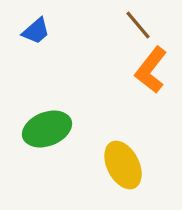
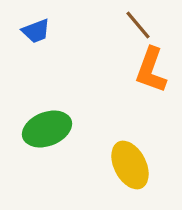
blue trapezoid: rotated 20 degrees clockwise
orange L-shape: rotated 18 degrees counterclockwise
yellow ellipse: moved 7 px right
